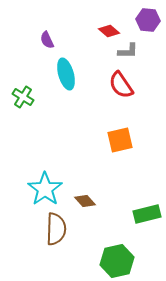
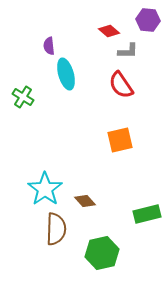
purple semicircle: moved 2 px right, 6 px down; rotated 18 degrees clockwise
green hexagon: moved 15 px left, 8 px up
